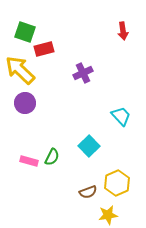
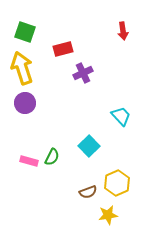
red rectangle: moved 19 px right
yellow arrow: moved 2 px right, 2 px up; rotated 28 degrees clockwise
